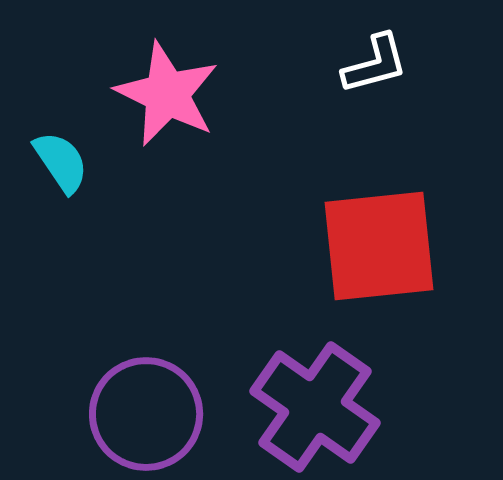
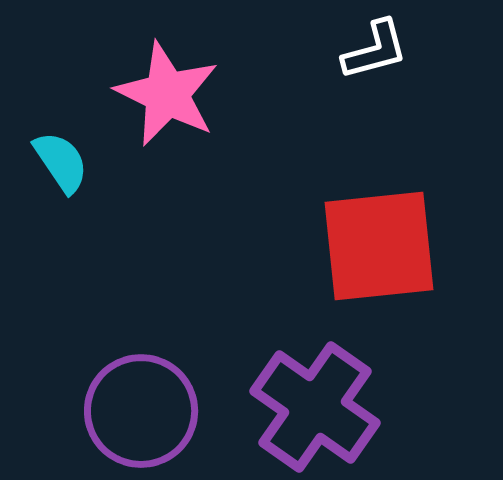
white L-shape: moved 14 px up
purple circle: moved 5 px left, 3 px up
